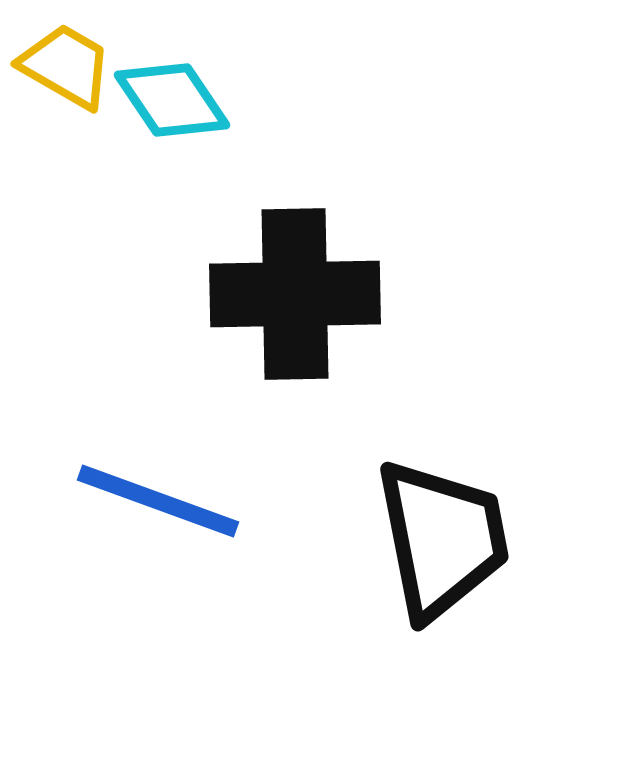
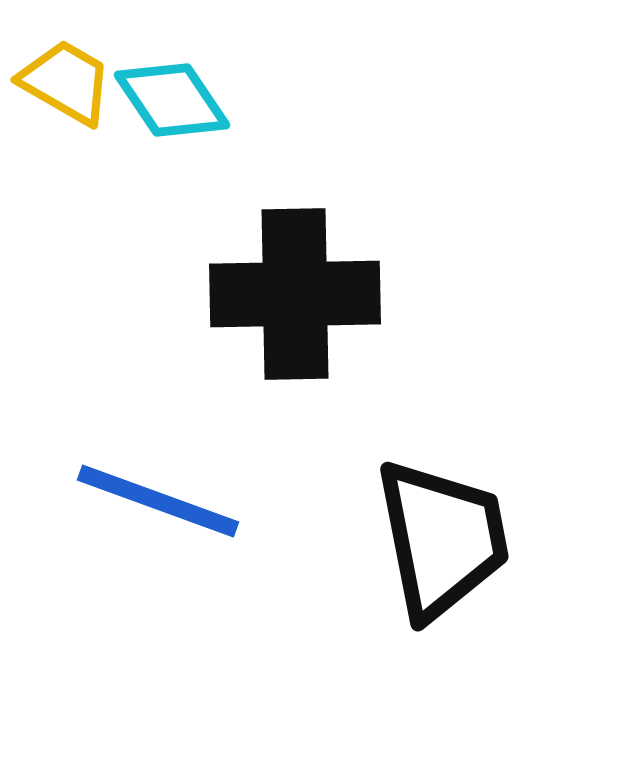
yellow trapezoid: moved 16 px down
